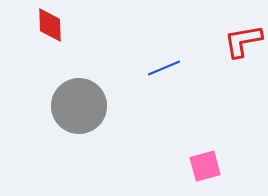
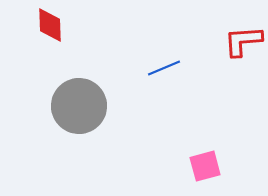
red L-shape: rotated 6 degrees clockwise
